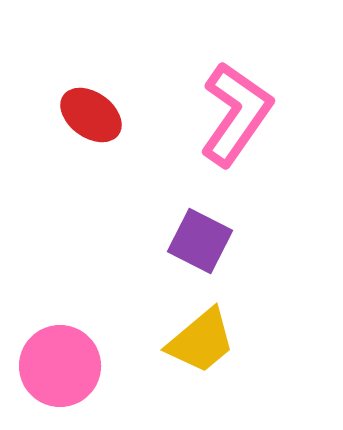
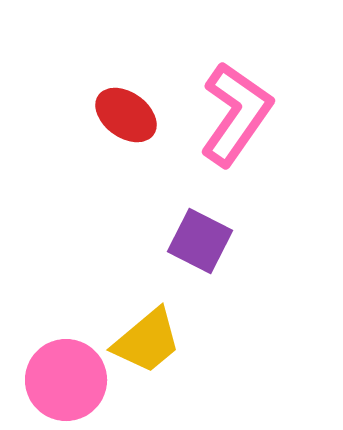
red ellipse: moved 35 px right
yellow trapezoid: moved 54 px left
pink circle: moved 6 px right, 14 px down
